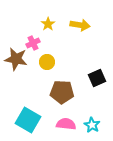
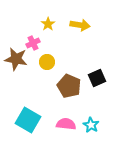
brown pentagon: moved 7 px right, 6 px up; rotated 20 degrees clockwise
cyan star: moved 1 px left
